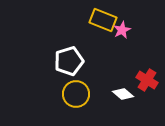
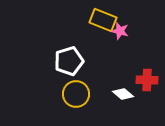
pink star: moved 2 px left, 1 px down; rotated 30 degrees counterclockwise
red cross: rotated 30 degrees counterclockwise
